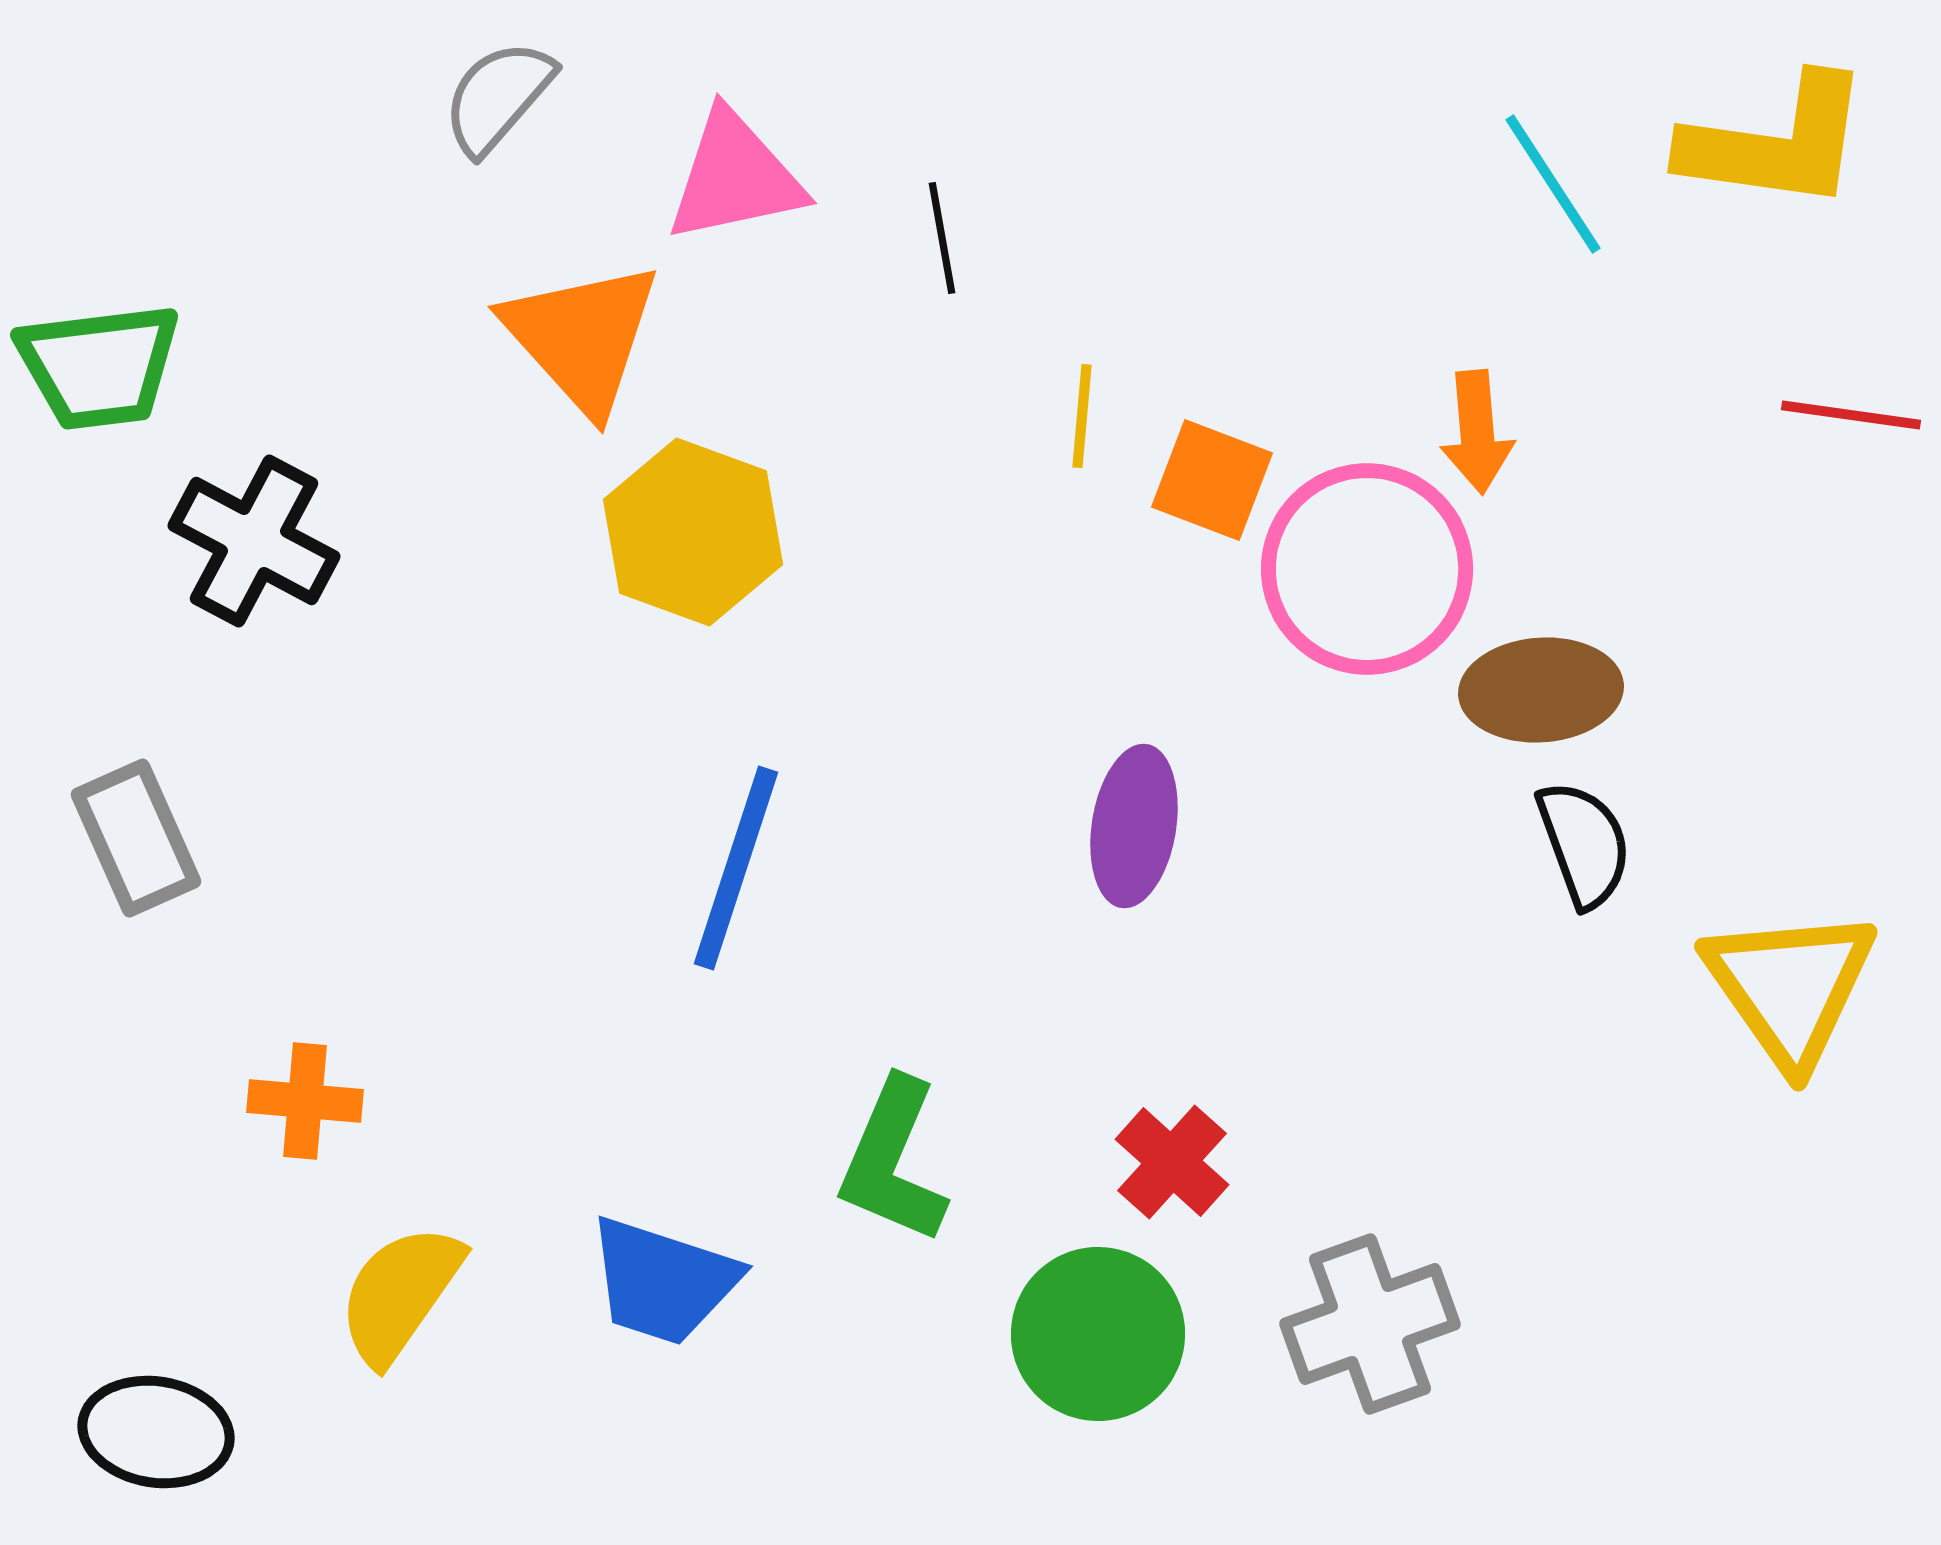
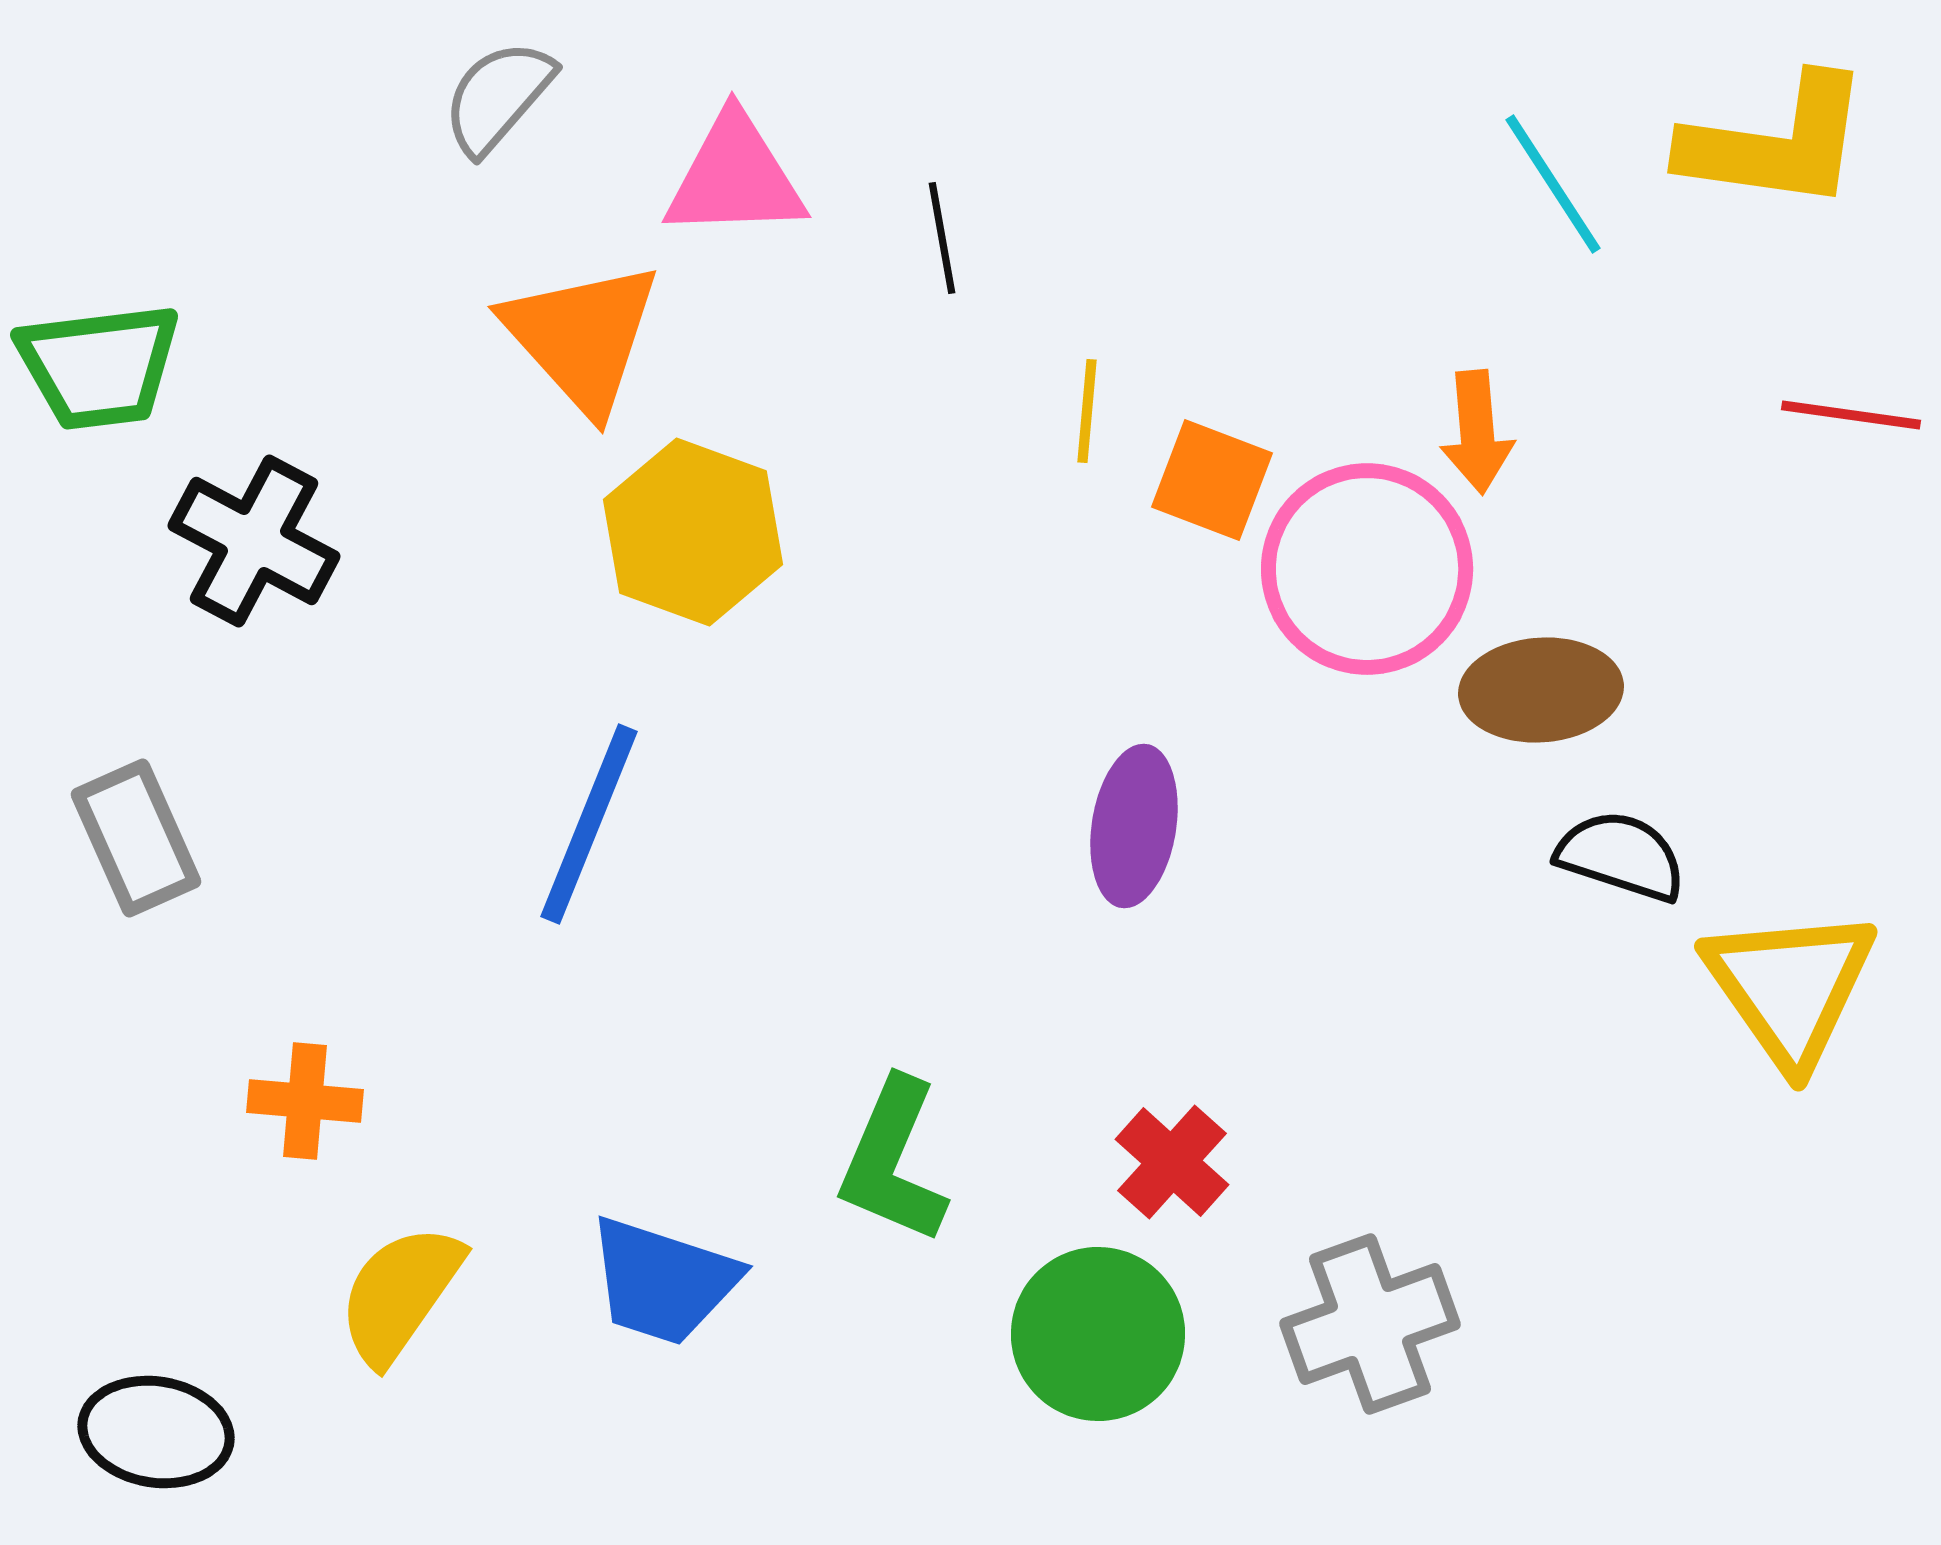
pink triangle: rotated 10 degrees clockwise
yellow line: moved 5 px right, 5 px up
black semicircle: moved 37 px right, 12 px down; rotated 52 degrees counterclockwise
blue line: moved 147 px left, 44 px up; rotated 4 degrees clockwise
